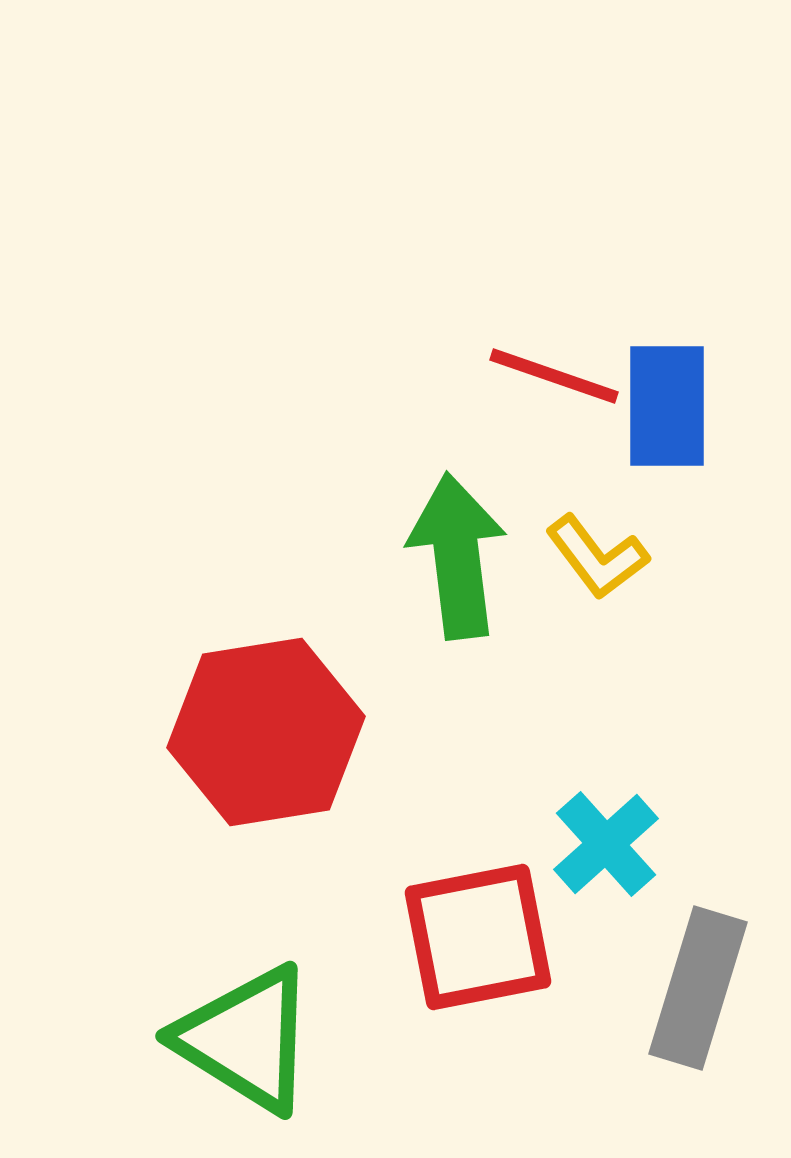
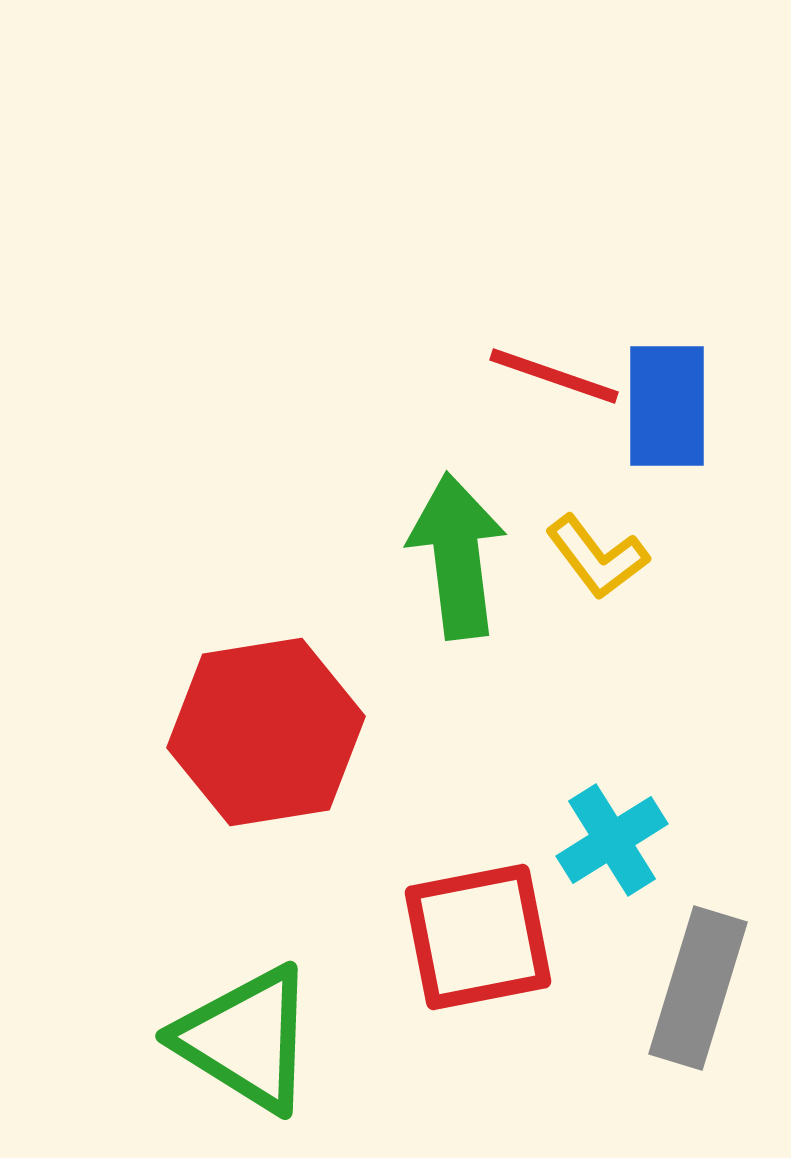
cyan cross: moved 6 px right, 4 px up; rotated 10 degrees clockwise
